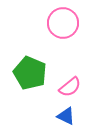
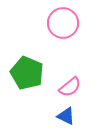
green pentagon: moved 3 px left
